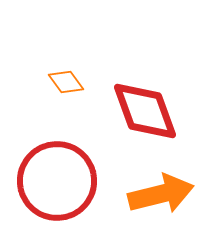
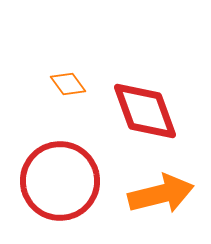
orange diamond: moved 2 px right, 2 px down
red circle: moved 3 px right
